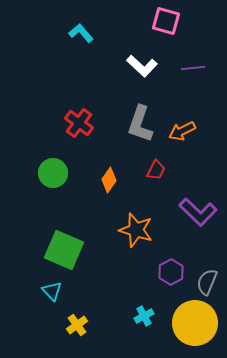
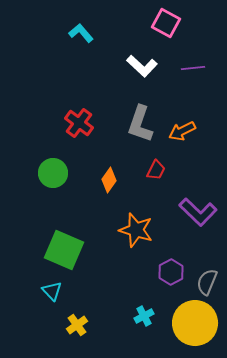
pink square: moved 2 px down; rotated 12 degrees clockwise
